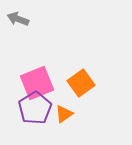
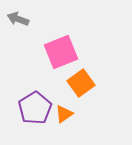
pink square: moved 24 px right, 31 px up
